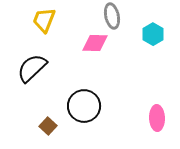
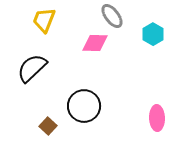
gray ellipse: rotated 25 degrees counterclockwise
